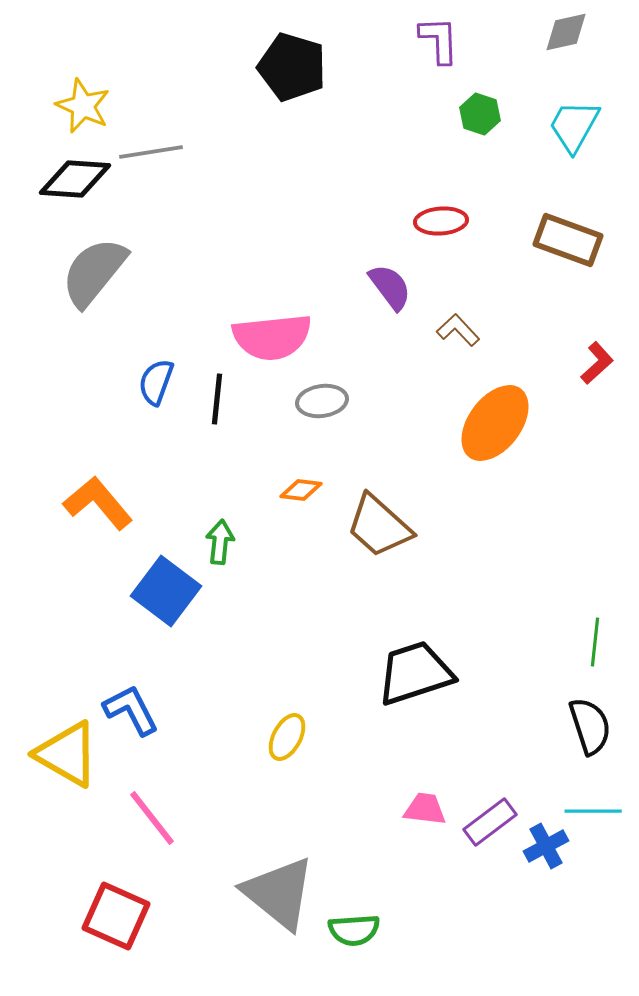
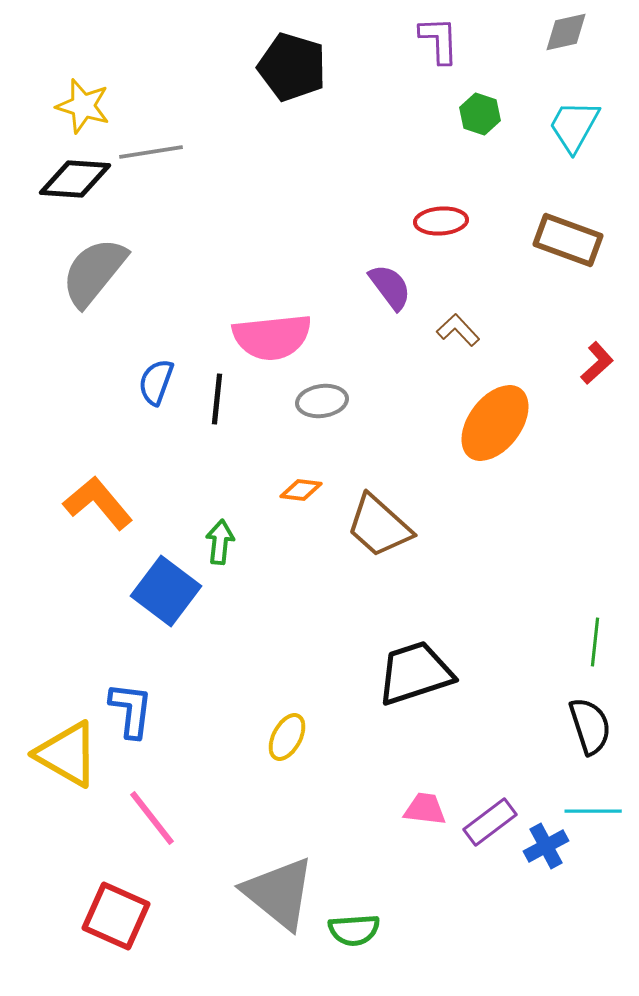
yellow star: rotated 8 degrees counterclockwise
blue L-shape: rotated 34 degrees clockwise
